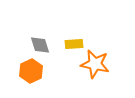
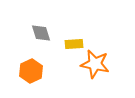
gray diamond: moved 1 px right, 12 px up
